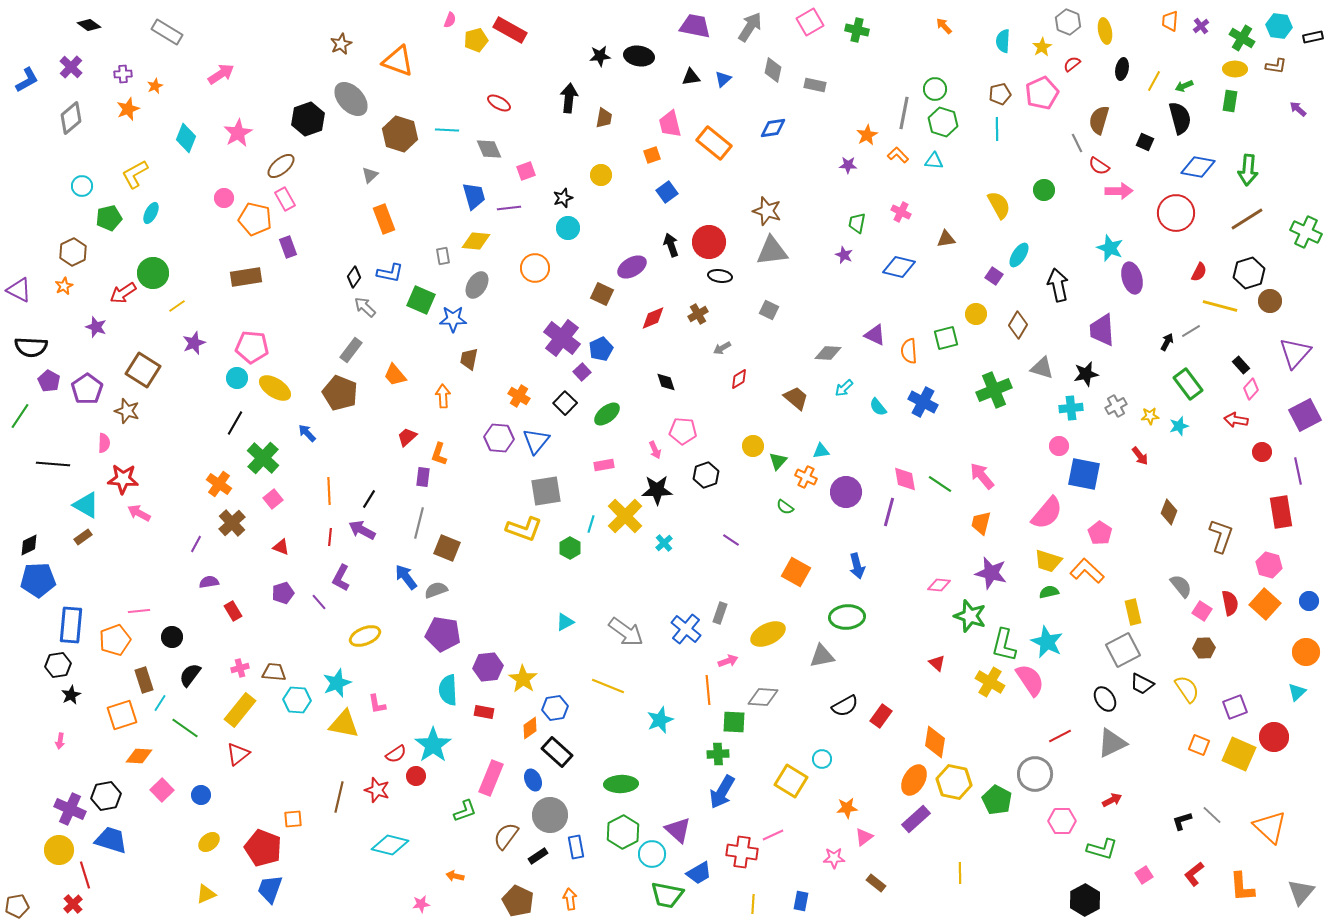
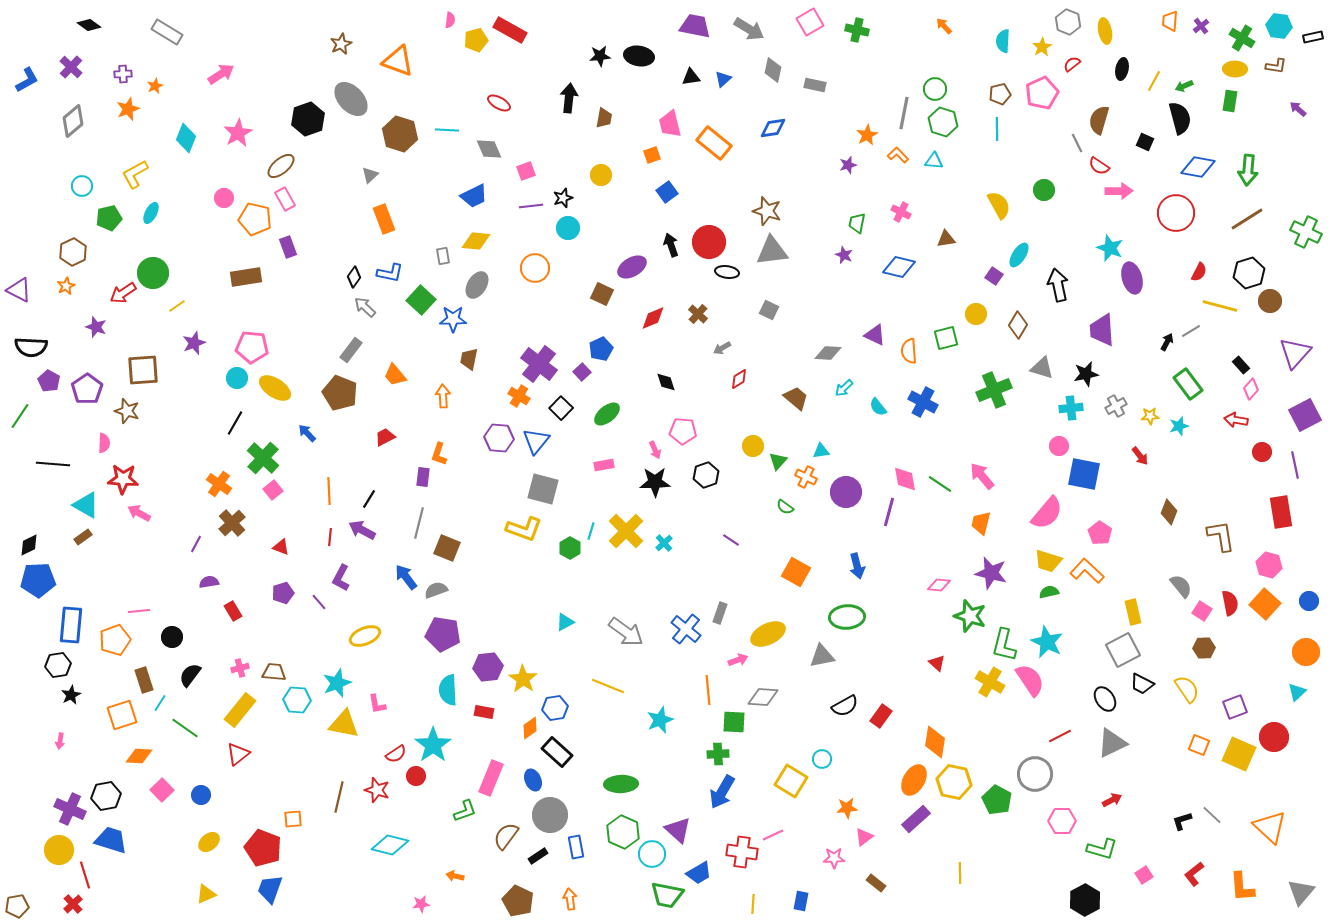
pink semicircle at (450, 20): rotated 14 degrees counterclockwise
gray arrow at (750, 27): moved 1 px left, 2 px down; rotated 88 degrees clockwise
gray diamond at (71, 118): moved 2 px right, 3 px down
purple star at (848, 165): rotated 18 degrees counterclockwise
blue trapezoid at (474, 196): rotated 80 degrees clockwise
purple line at (509, 208): moved 22 px right, 2 px up
black ellipse at (720, 276): moved 7 px right, 4 px up
orange star at (64, 286): moved 2 px right
green square at (421, 300): rotated 20 degrees clockwise
brown cross at (698, 314): rotated 18 degrees counterclockwise
purple cross at (562, 338): moved 23 px left, 26 px down
brown square at (143, 370): rotated 36 degrees counterclockwise
black square at (565, 403): moved 4 px left, 5 px down
red trapezoid at (407, 437): moved 22 px left; rotated 15 degrees clockwise
purple line at (1298, 471): moved 3 px left, 6 px up
black star at (657, 490): moved 2 px left, 8 px up
gray square at (546, 491): moved 3 px left, 2 px up; rotated 24 degrees clockwise
pink square at (273, 499): moved 9 px up
yellow cross at (625, 516): moved 1 px right, 15 px down
cyan line at (591, 524): moved 7 px down
brown L-shape at (1221, 536): rotated 28 degrees counterclockwise
pink arrow at (728, 661): moved 10 px right, 1 px up
green hexagon at (623, 832): rotated 8 degrees counterclockwise
